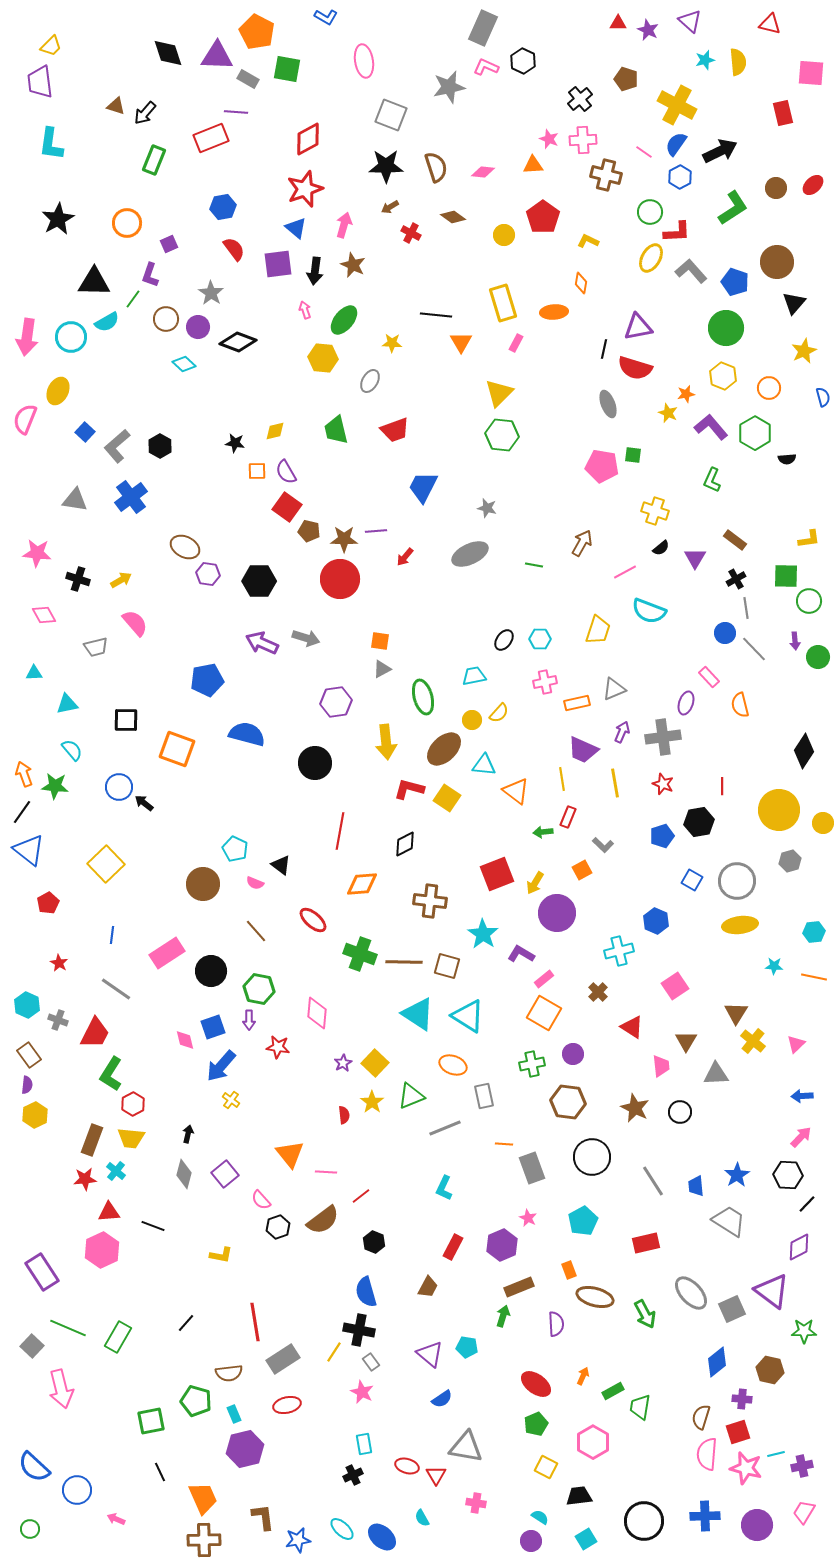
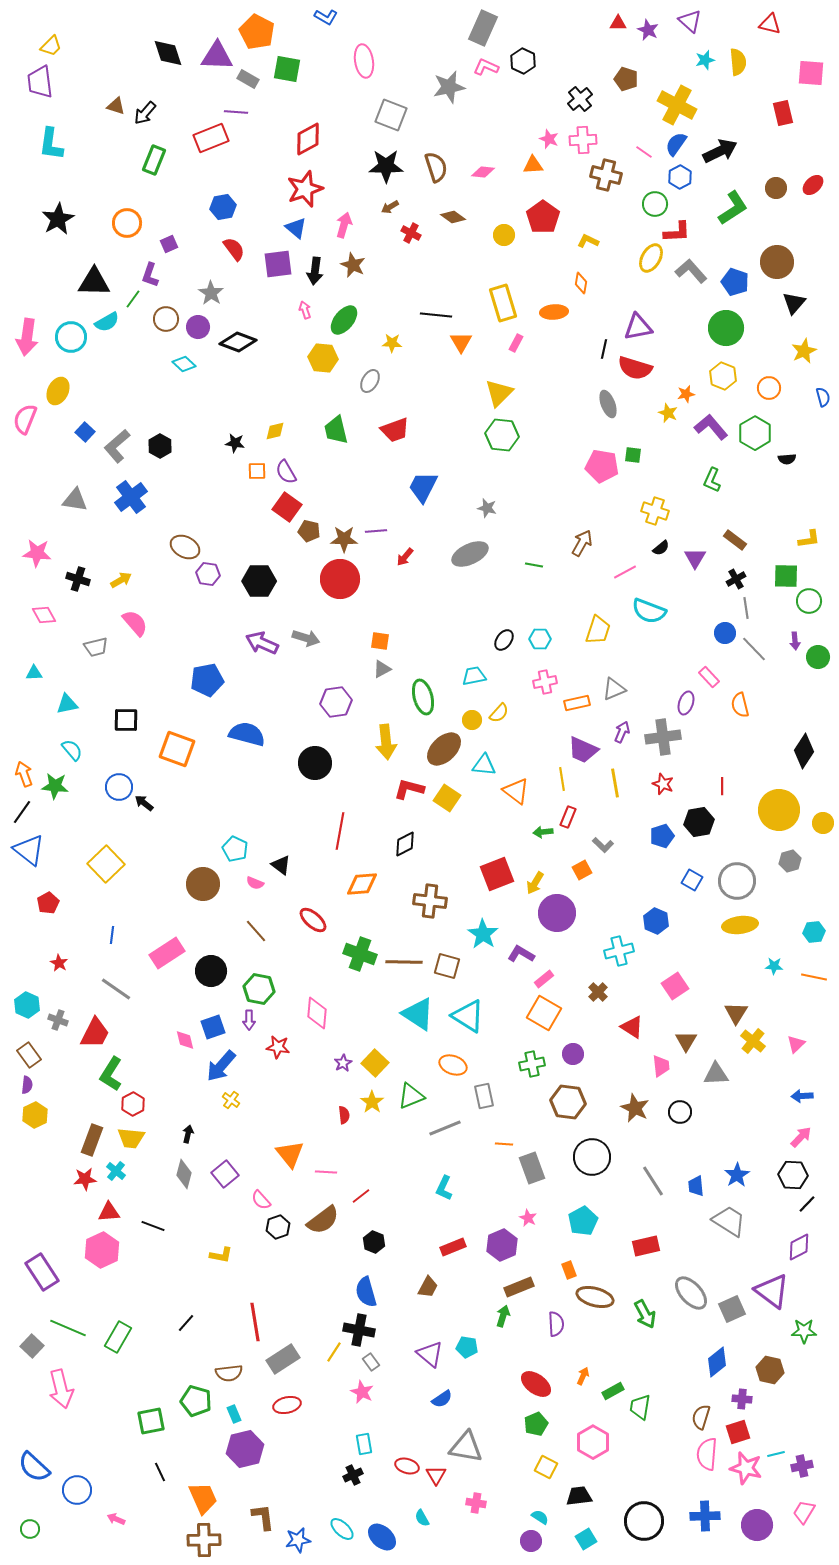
green circle at (650, 212): moved 5 px right, 8 px up
black hexagon at (788, 1175): moved 5 px right
red rectangle at (646, 1243): moved 3 px down
red rectangle at (453, 1247): rotated 40 degrees clockwise
